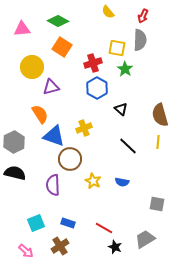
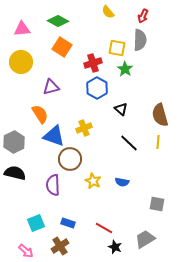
yellow circle: moved 11 px left, 5 px up
black line: moved 1 px right, 3 px up
